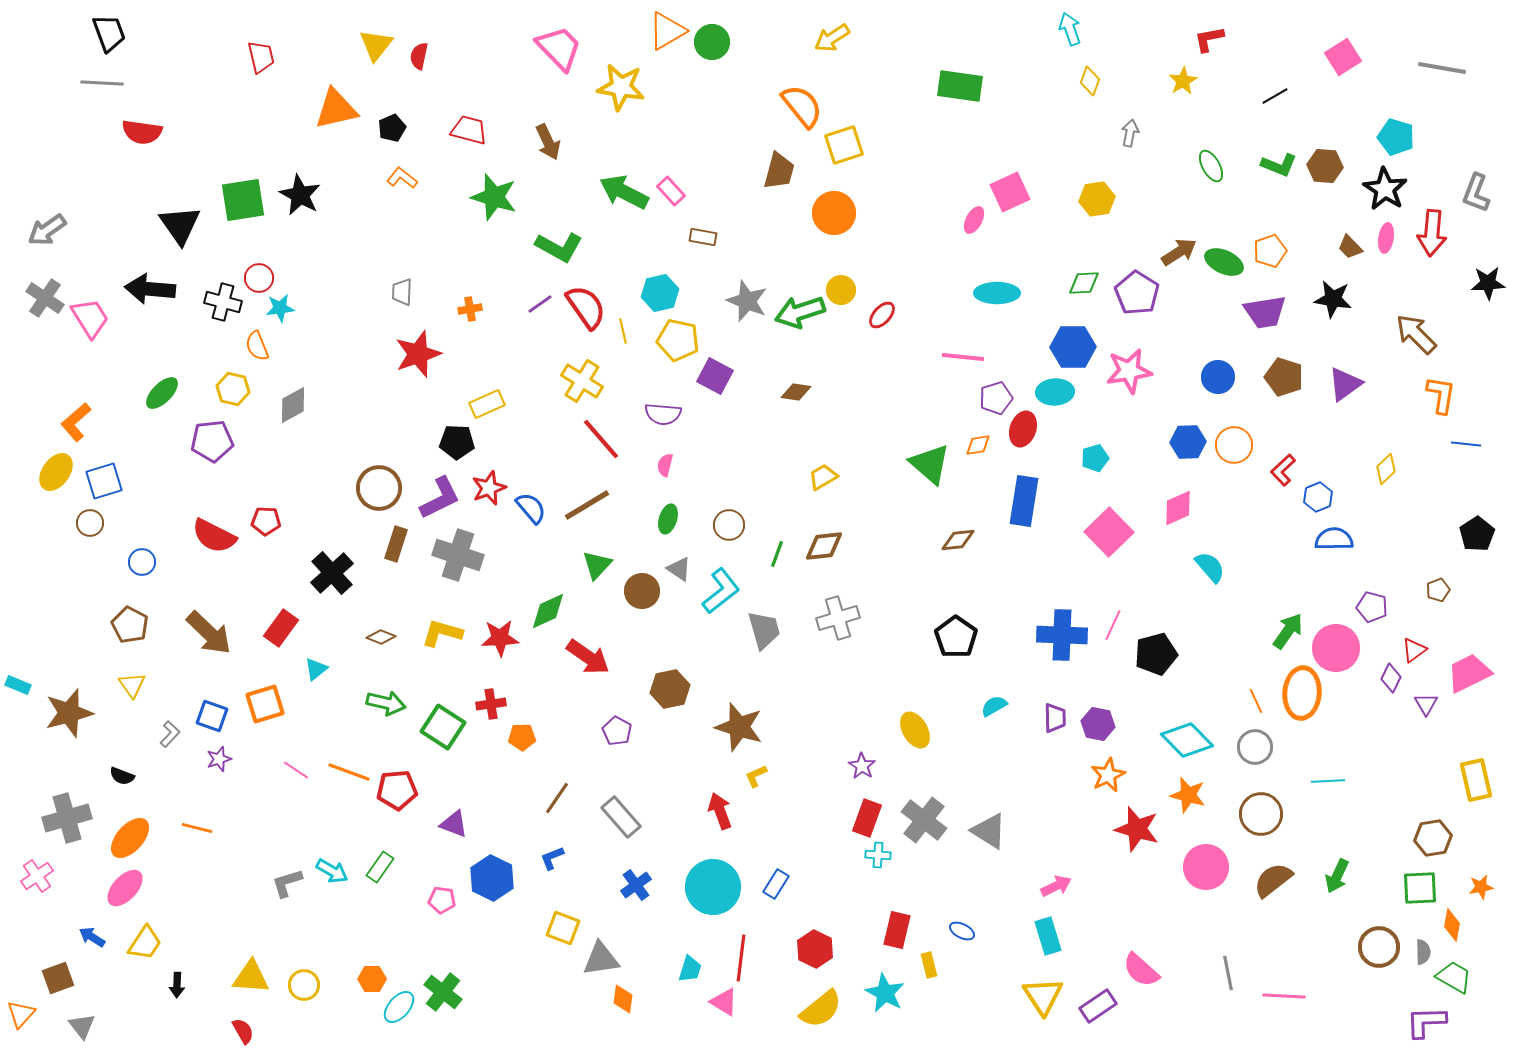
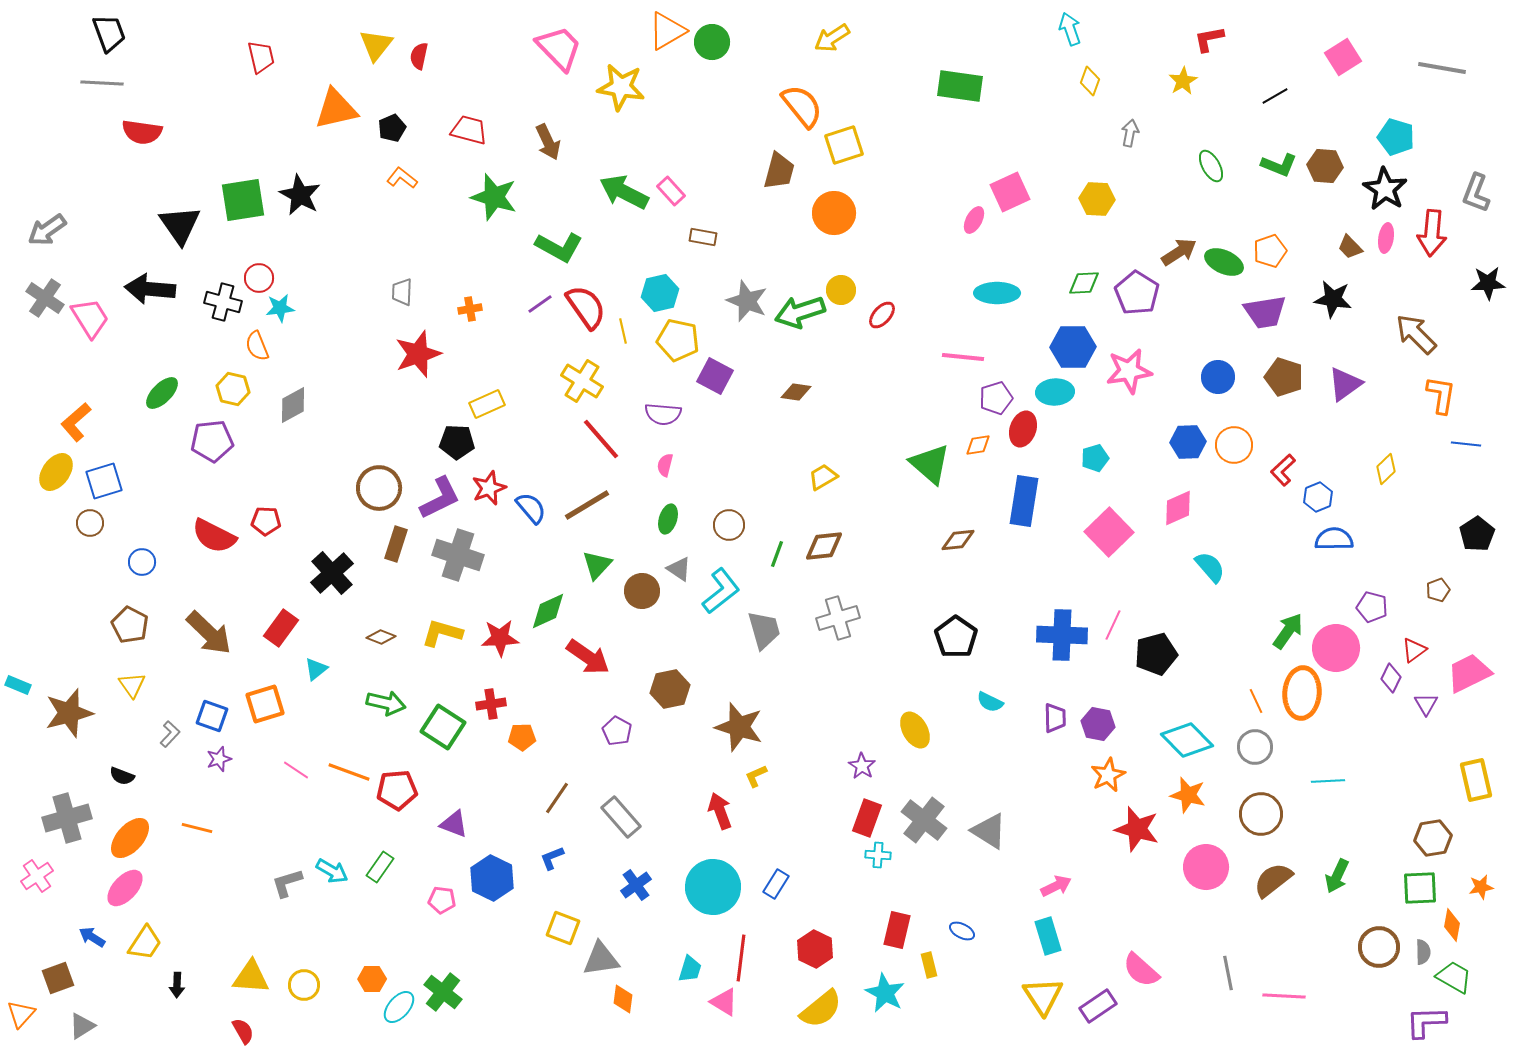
yellow hexagon at (1097, 199): rotated 12 degrees clockwise
cyan semicircle at (994, 706): moved 4 px left, 4 px up; rotated 124 degrees counterclockwise
gray triangle at (82, 1026): rotated 36 degrees clockwise
